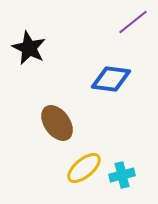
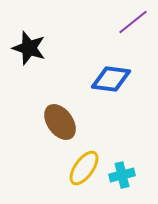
black star: rotated 8 degrees counterclockwise
brown ellipse: moved 3 px right, 1 px up
yellow ellipse: rotated 15 degrees counterclockwise
